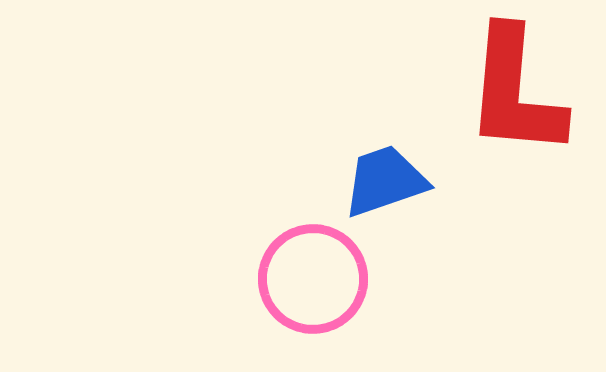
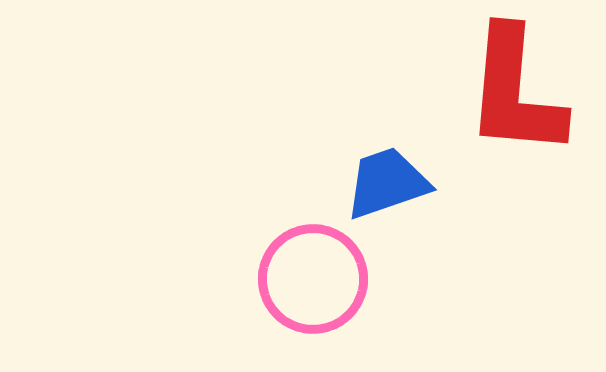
blue trapezoid: moved 2 px right, 2 px down
